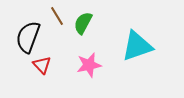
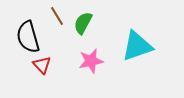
black semicircle: rotated 36 degrees counterclockwise
pink star: moved 2 px right, 4 px up
